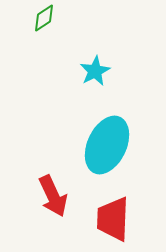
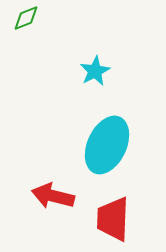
green diamond: moved 18 px left; rotated 12 degrees clockwise
red arrow: rotated 129 degrees clockwise
